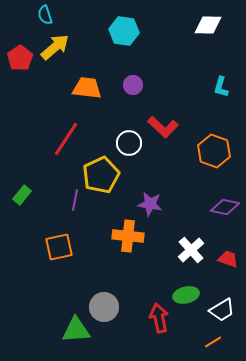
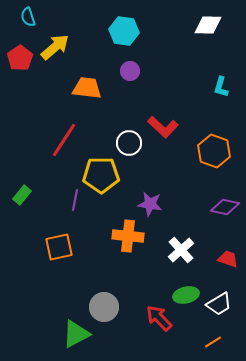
cyan semicircle: moved 17 px left, 2 px down
purple circle: moved 3 px left, 14 px up
red line: moved 2 px left, 1 px down
yellow pentagon: rotated 24 degrees clockwise
white cross: moved 10 px left
white trapezoid: moved 3 px left, 6 px up
red arrow: rotated 32 degrees counterclockwise
green triangle: moved 4 px down; rotated 24 degrees counterclockwise
